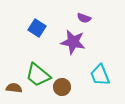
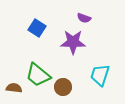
purple star: rotated 10 degrees counterclockwise
cyan trapezoid: rotated 40 degrees clockwise
brown circle: moved 1 px right
